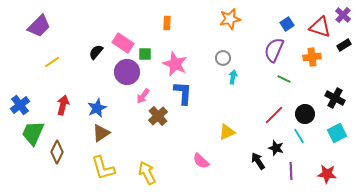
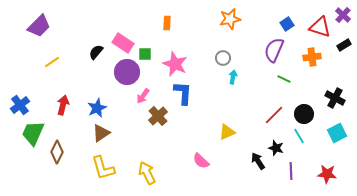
black circle: moved 1 px left
